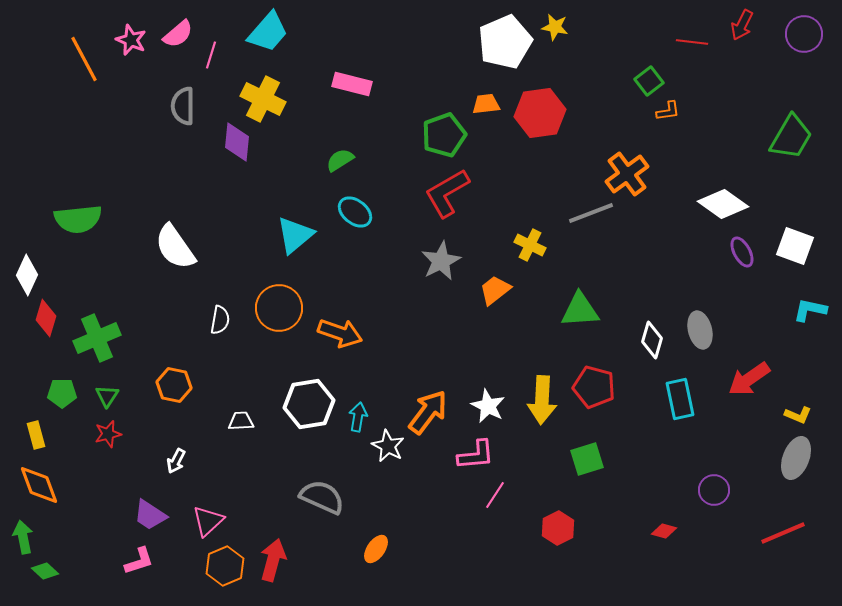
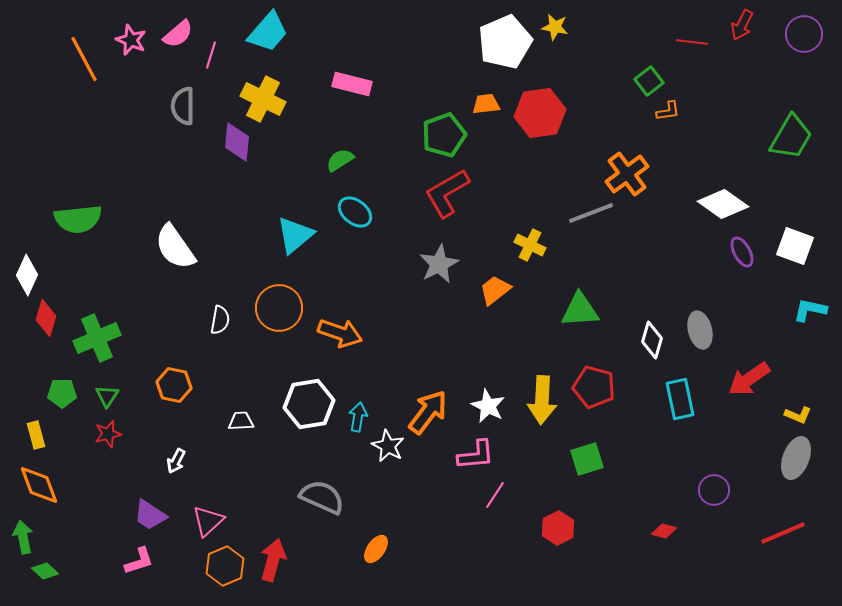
gray star at (441, 261): moved 2 px left, 3 px down
